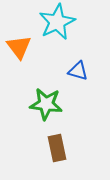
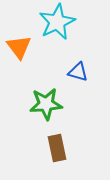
blue triangle: moved 1 px down
green star: rotated 12 degrees counterclockwise
